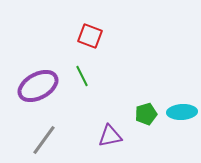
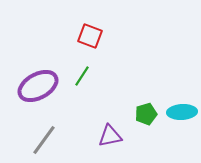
green line: rotated 60 degrees clockwise
